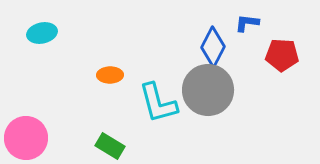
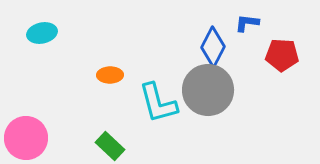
green rectangle: rotated 12 degrees clockwise
